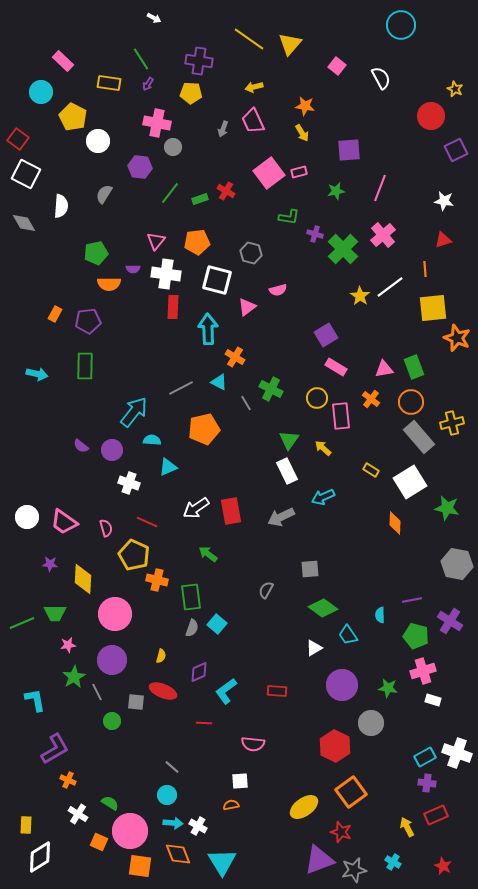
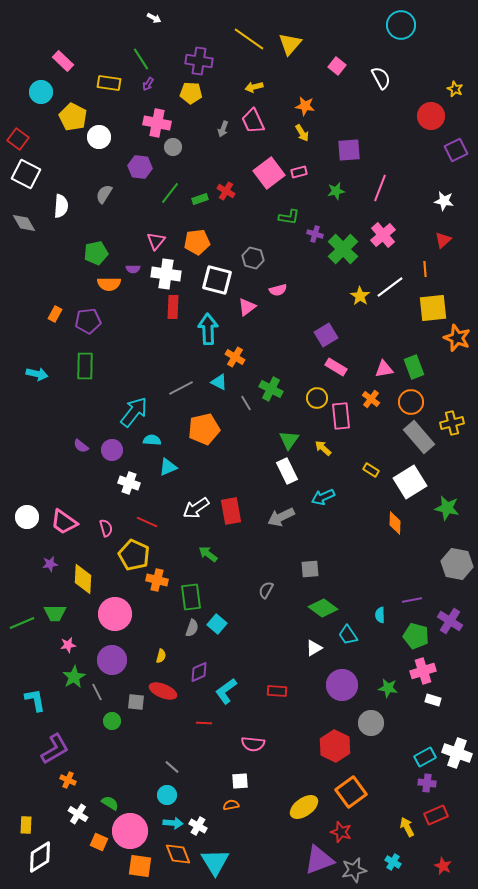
white circle at (98, 141): moved 1 px right, 4 px up
red triangle at (443, 240): rotated 24 degrees counterclockwise
gray hexagon at (251, 253): moved 2 px right, 5 px down
purple star at (50, 564): rotated 14 degrees counterclockwise
cyan triangle at (222, 862): moved 7 px left
